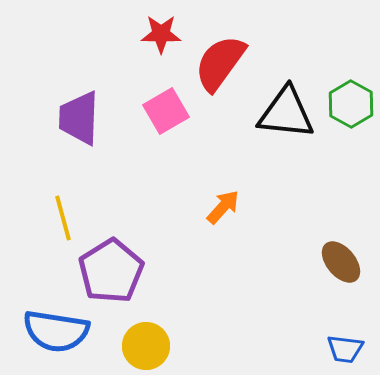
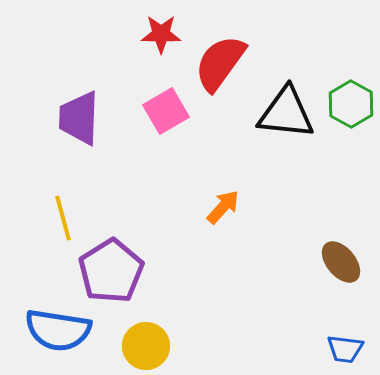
blue semicircle: moved 2 px right, 1 px up
